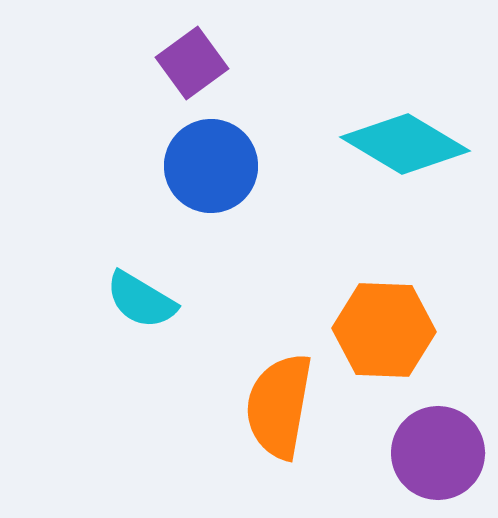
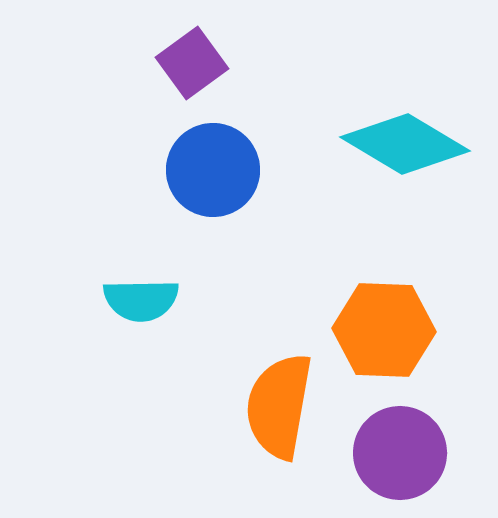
blue circle: moved 2 px right, 4 px down
cyan semicircle: rotated 32 degrees counterclockwise
purple circle: moved 38 px left
